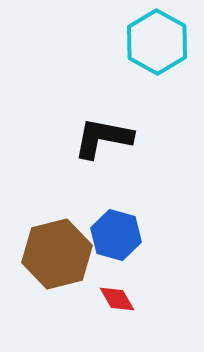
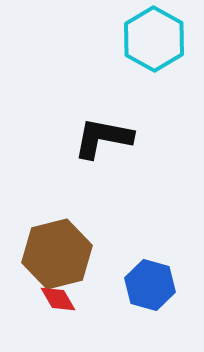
cyan hexagon: moved 3 px left, 3 px up
blue hexagon: moved 34 px right, 50 px down
red diamond: moved 59 px left
